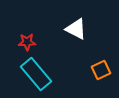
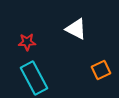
cyan rectangle: moved 2 px left, 4 px down; rotated 12 degrees clockwise
